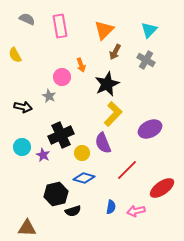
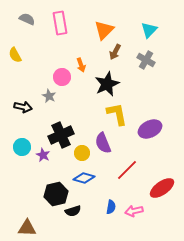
pink rectangle: moved 3 px up
yellow L-shape: moved 4 px right; rotated 55 degrees counterclockwise
pink arrow: moved 2 px left
